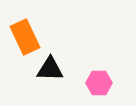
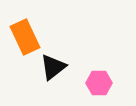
black triangle: moved 3 px right, 2 px up; rotated 40 degrees counterclockwise
